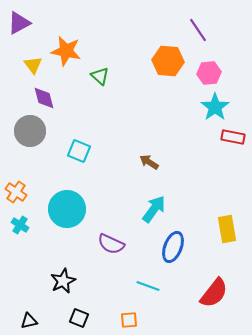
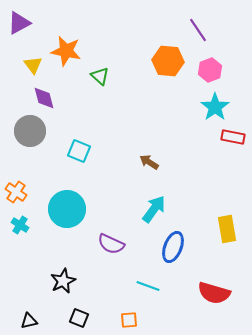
pink hexagon: moved 1 px right, 3 px up; rotated 15 degrees counterclockwise
red semicircle: rotated 68 degrees clockwise
